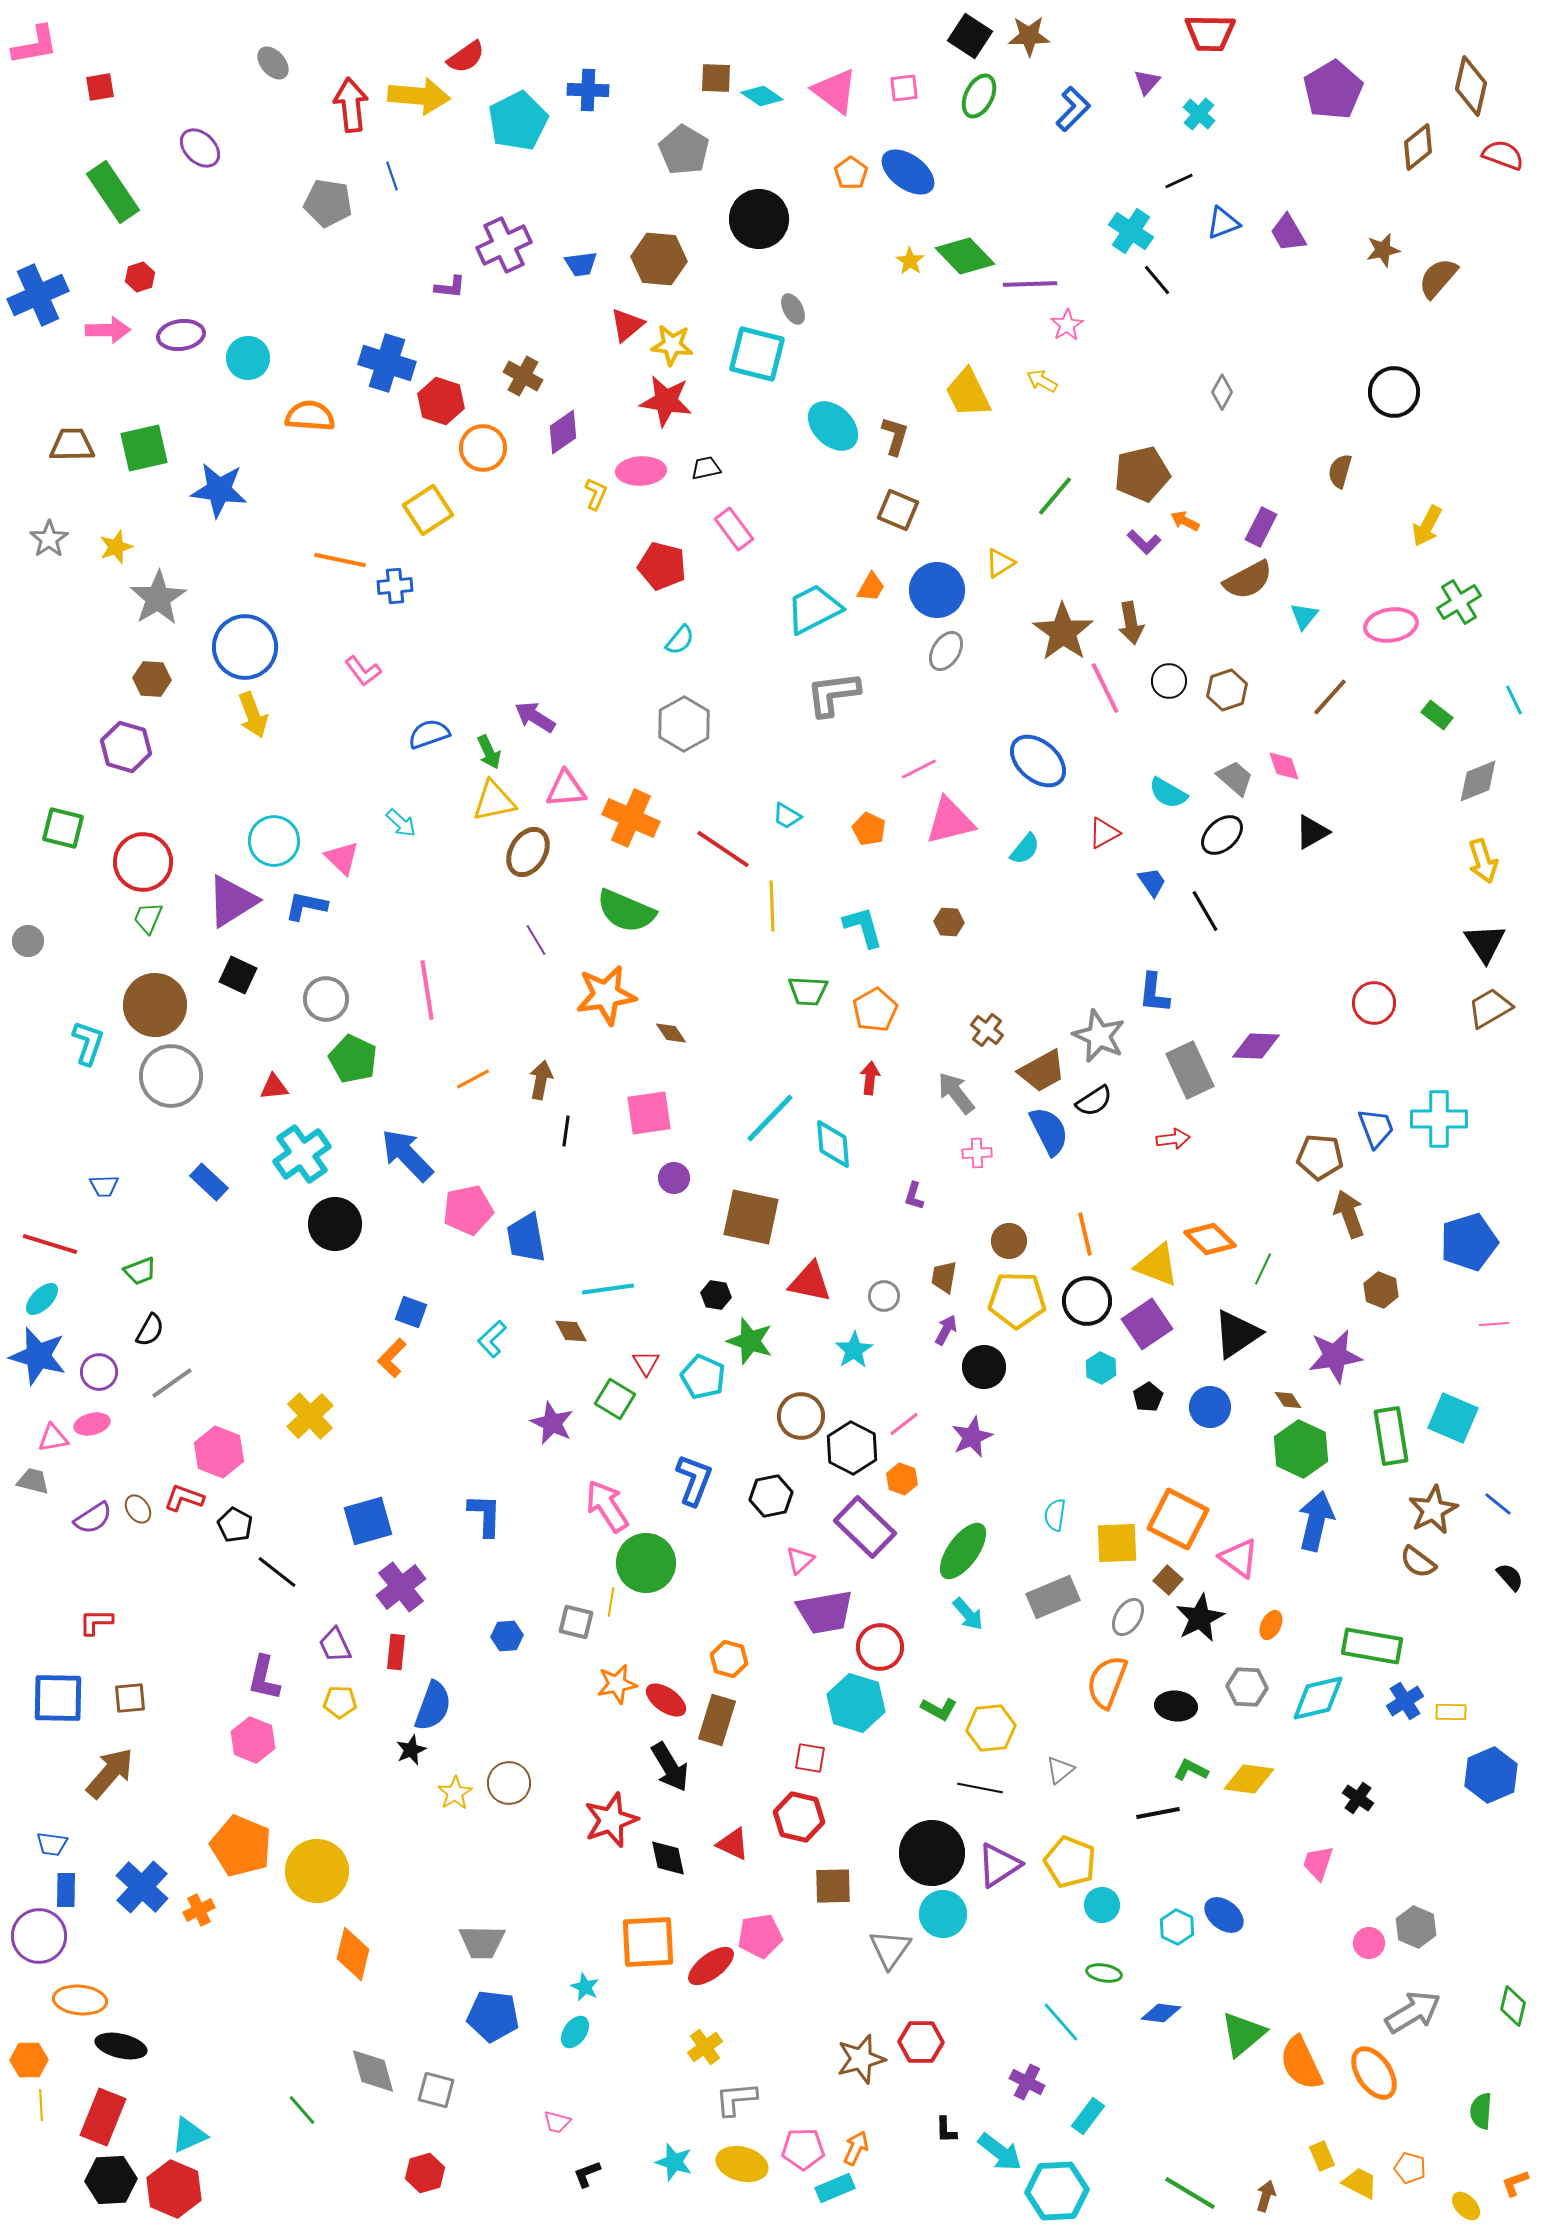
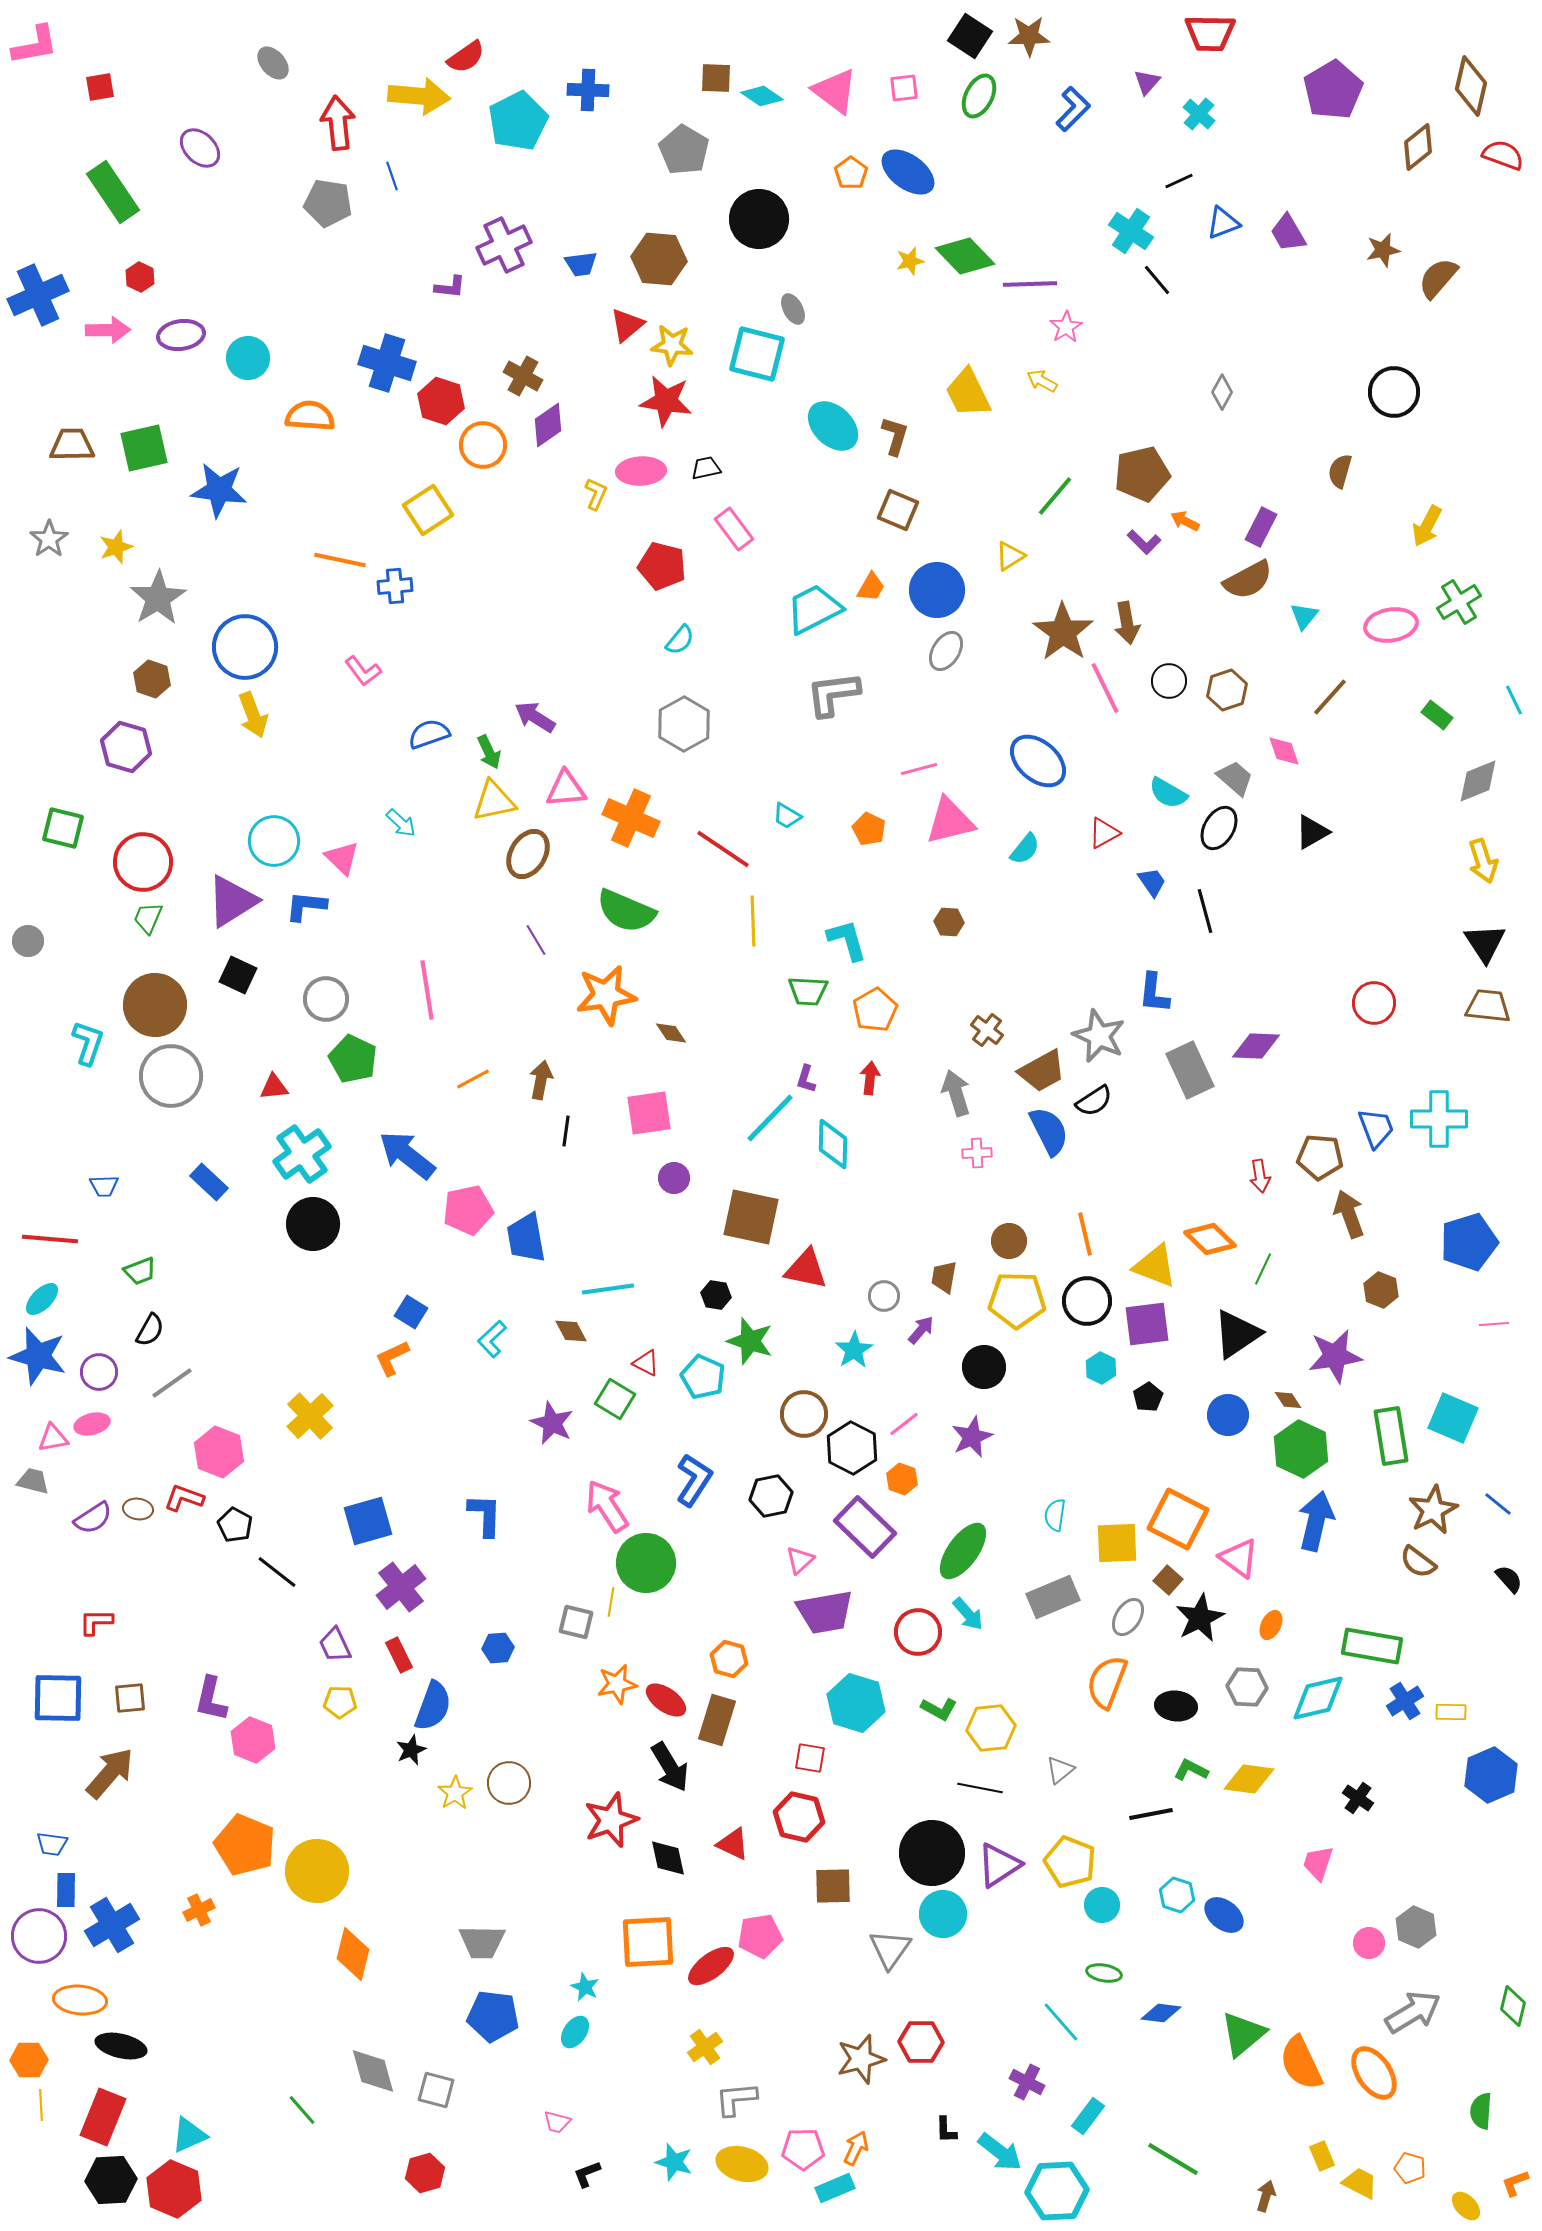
red arrow at (351, 105): moved 13 px left, 18 px down
yellow star at (910, 261): rotated 24 degrees clockwise
red hexagon at (140, 277): rotated 16 degrees counterclockwise
pink star at (1067, 325): moved 1 px left, 2 px down
purple diamond at (563, 432): moved 15 px left, 7 px up
orange circle at (483, 448): moved 3 px up
yellow triangle at (1000, 563): moved 10 px right, 7 px up
brown arrow at (1131, 623): moved 4 px left
brown hexagon at (152, 679): rotated 15 degrees clockwise
pink diamond at (1284, 766): moved 15 px up
pink line at (919, 769): rotated 12 degrees clockwise
black ellipse at (1222, 835): moved 3 px left, 7 px up; rotated 18 degrees counterclockwise
brown ellipse at (528, 852): moved 2 px down
blue L-shape at (306, 906): rotated 6 degrees counterclockwise
yellow line at (772, 906): moved 19 px left, 15 px down
black line at (1205, 911): rotated 15 degrees clockwise
cyan L-shape at (863, 927): moved 16 px left, 13 px down
brown trapezoid at (1490, 1008): moved 2 px left, 2 px up; rotated 36 degrees clockwise
gray arrow at (956, 1093): rotated 21 degrees clockwise
red arrow at (1173, 1139): moved 87 px right, 37 px down; rotated 88 degrees clockwise
cyan diamond at (833, 1144): rotated 6 degrees clockwise
blue arrow at (407, 1155): rotated 8 degrees counterclockwise
purple L-shape at (914, 1196): moved 108 px left, 117 px up
black circle at (335, 1224): moved 22 px left
red line at (50, 1244): moved 5 px up; rotated 12 degrees counterclockwise
yellow triangle at (1157, 1265): moved 2 px left, 1 px down
red triangle at (810, 1282): moved 4 px left, 13 px up
blue square at (411, 1312): rotated 12 degrees clockwise
purple square at (1147, 1324): rotated 27 degrees clockwise
purple arrow at (946, 1330): moved 25 px left; rotated 12 degrees clockwise
orange L-shape at (392, 1358): rotated 21 degrees clockwise
red triangle at (646, 1363): rotated 32 degrees counterclockwise
blue circle at (1210, 1407): moved 18 px right, 8 px down
brown circle at (801, 1416): moved 3 px right, 2 px up
blue L-shape at (694, 1480): rotated 12 degrees clockwise
brown ellipse at (138, 1509): rotated 48 degrees counterclockwise
black semicircle at (1510, 1577): moved 1 px left, 2 px down
blue hexagon at (507, 1636): moved 9 px left, 12 px down
red circle at (880, 1647): moved 38 px right, 15 px up
red rectangle at (396, 1652): moved 3 px right, 3 px down; rotated 32 degrees counterclockwise
purple L-shape at (264, 1678): moved 53 px left, 21 px down
black line at (1158, 1813): moved 7 px left, 1 px down
orange pentagon at (241, 1846): moved 4 px right, 1 px up
blue cross at (142, 1887): moved 30 px left, 38 px down; rotated 16 degrees clockwise
cyan hexagon at (1177, 1927): moved 32 px up; rotated 8 degrees counterclockwise
green line at (1190, 2193): moved 17 px left, 34 px up
